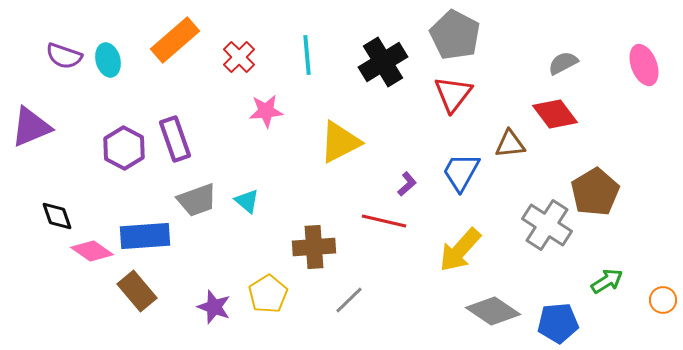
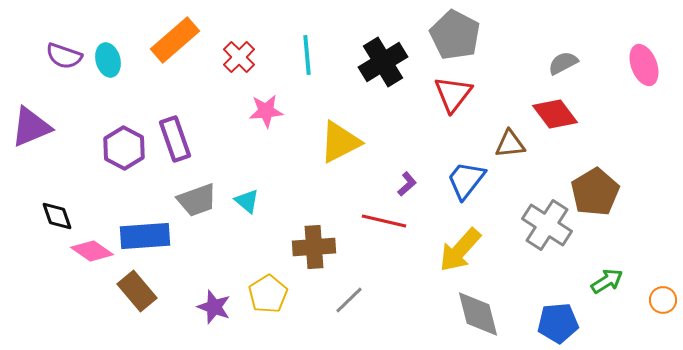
blue trapezoid: moved 5 px right, 8 px down; rotated 9 degrees clockwise
gray diamond: moved 15 px left, 3 px down; rotated 42 degrees clockwise
